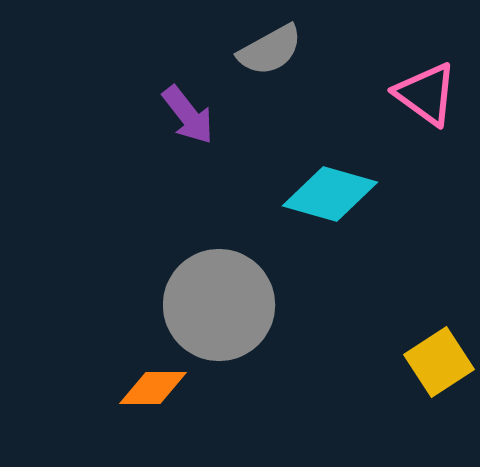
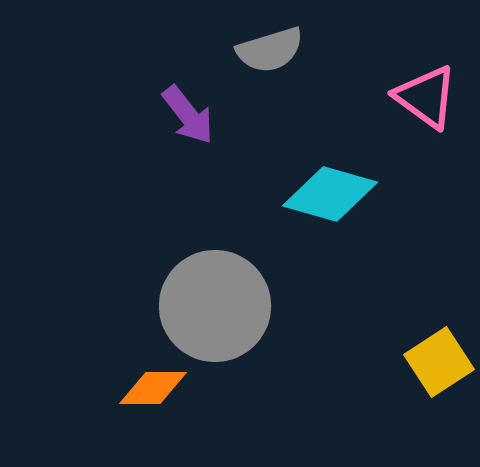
gray semicircle: rotated 12 degrees clockwise
pink triangle: moved 3 px down
gray circle: moved 4 px left, 1 px down
